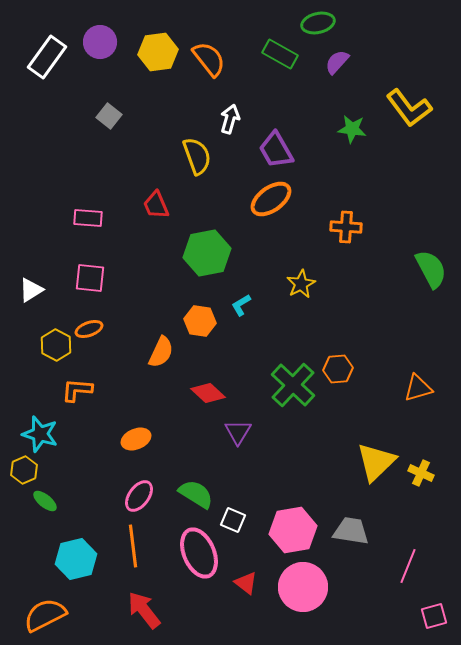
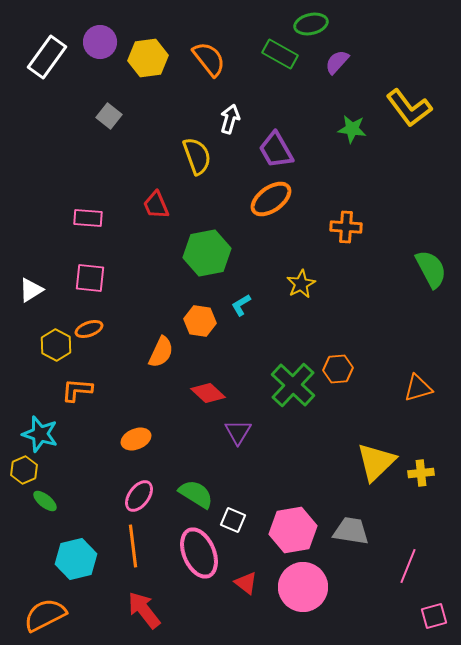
green ellipse at (318, 23): moved 7 px left, 1 px down
yellow hexagon at (158, 52): moved 10 px left, 6 px down
yellow cross at (421, 473): rotated 30 degrees counterclockwise
